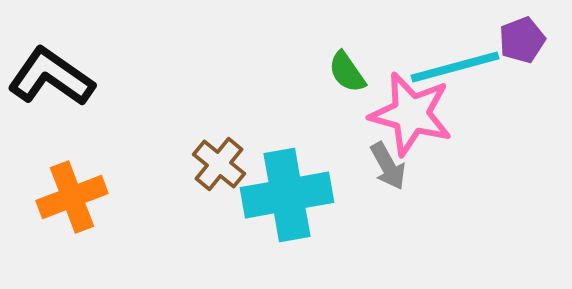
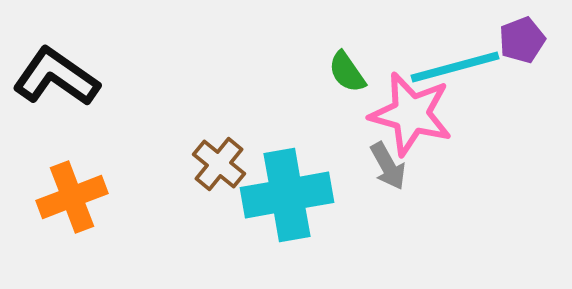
black L-shape: moved 5 px right
